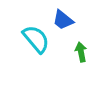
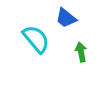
blue trapezoid: moved 3 px right, 2 px up
